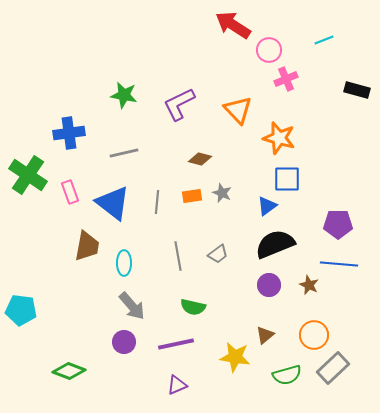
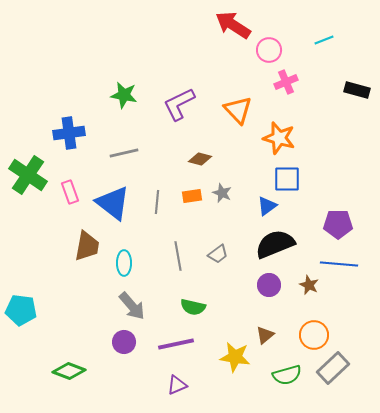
pink cross at (286, 79): moved 3 px down
